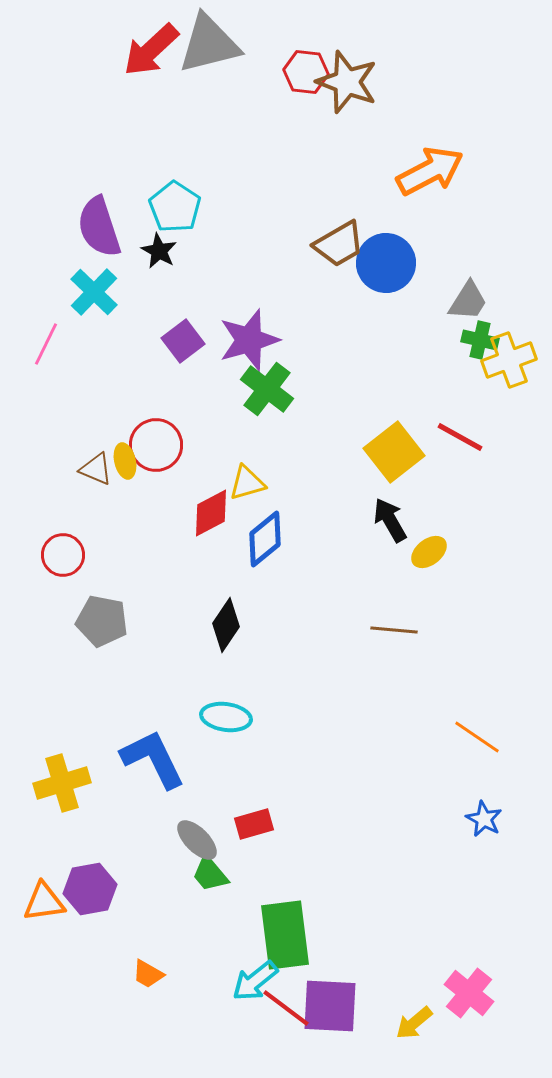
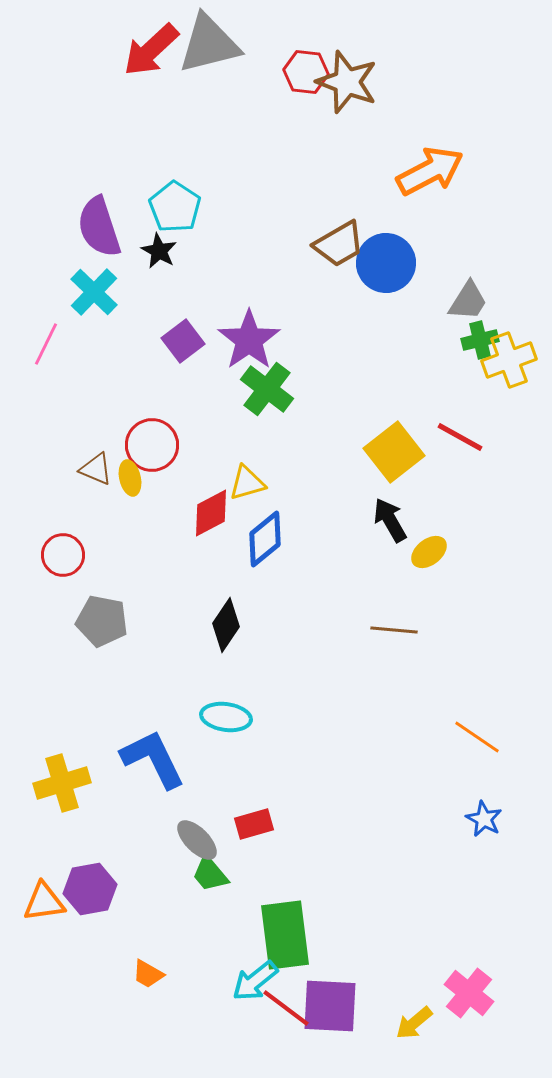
purple star at (249, 340): rotated 18 degrees counterclockwise
green cross at (480, 340): rotated 27 degrees counterclockwise
red circle at (156, 445): moved 4 px left
yellow ellipse at (125, 461): moved 5 px right, 17 px down
